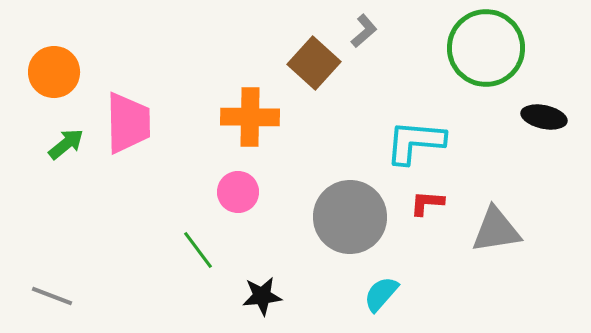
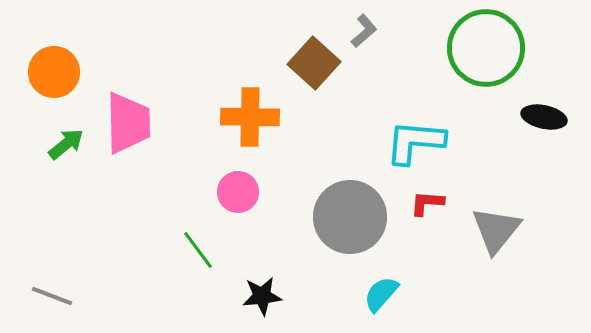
gray triangle: rotated 42 degrees counterclockwise
